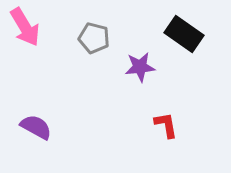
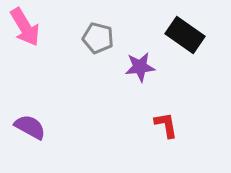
black rectangle: moved 1 px right, 1 px down
gray pentagon: moved 4 px right
purple semicircle: moved 6 px left
